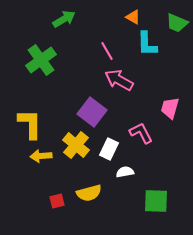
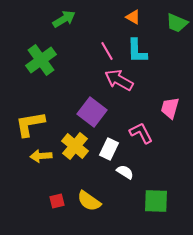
cyan L-shape: moved 10 px left, 7 px down
yellow L-shape: rotated 100 degrees counterclockwise
yellow cross: moved 1 px left, 1 px down
white semicircle: rotated 42 degrees clockwise
yellow semicircle: moved 8 px down; rotated 50 degrees clockwise
